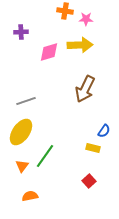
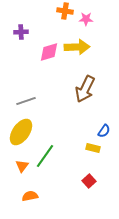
yellow arrow: moved 3 px left, 2 px down
